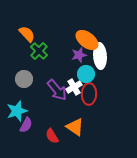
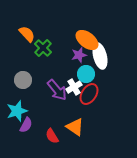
green cross: moved 4 px right, 3 px up
white ellipse: rotated 10 degrees counterclockwise
gray circle: moved 1 px left, 1 px down
red ellipse: rotated 30 degrees clockwise
